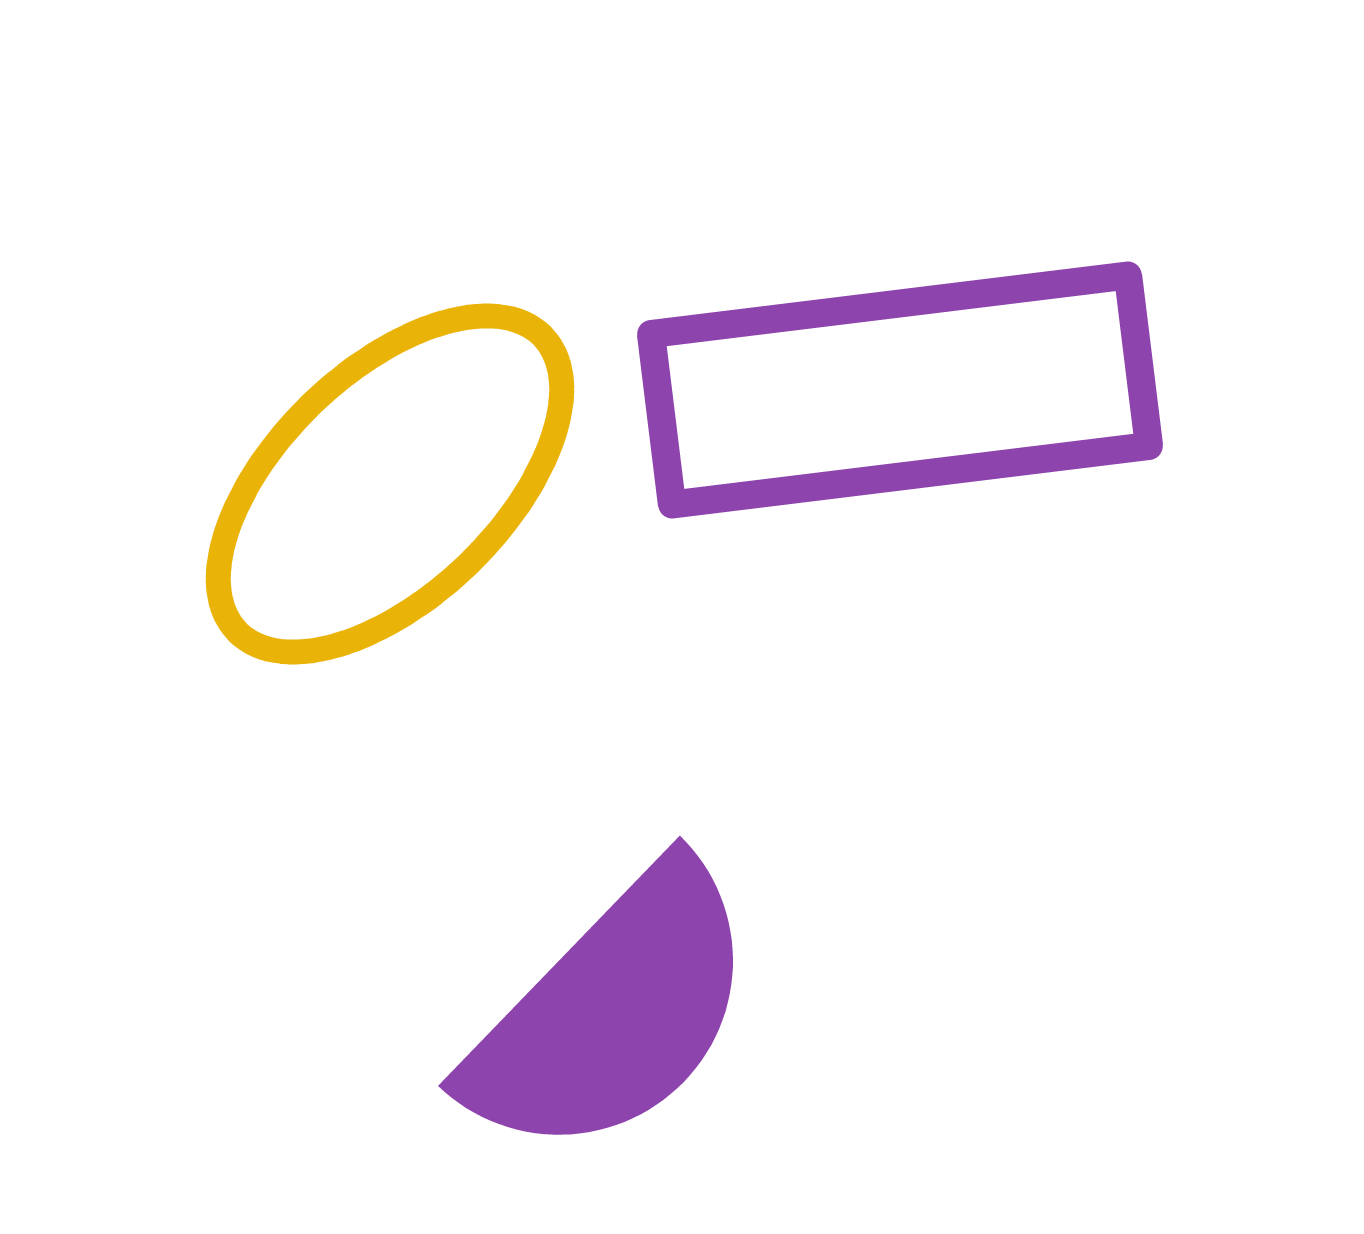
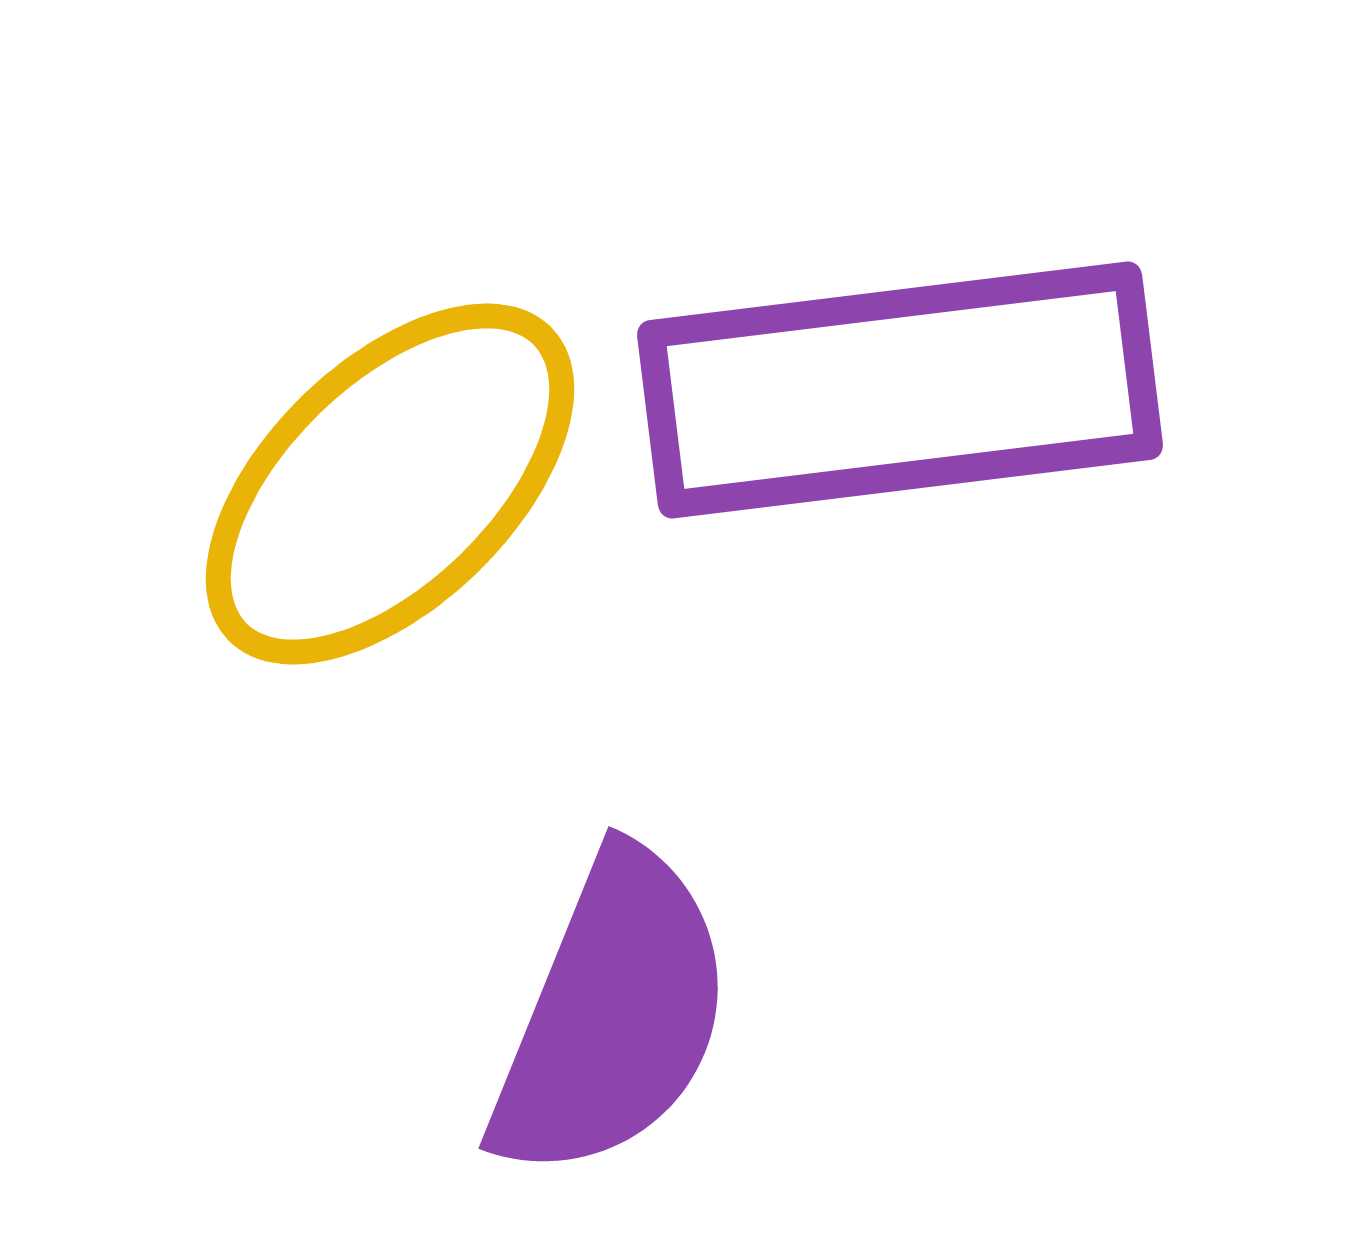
purple semicircle: moved 3 px down; rotated 22 degrees counterclockwise
